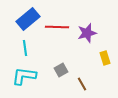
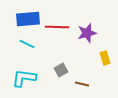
blue rectangle: rotated 35 degrees clockwise
cyan line: moved 2 px right, 4 px up; rotated 56 degrees counterclockwise
cyan L-shape: moved 2 px down
brown line: rotated 48 degrees counterclockwise
